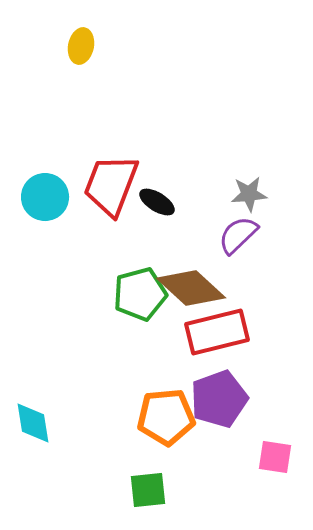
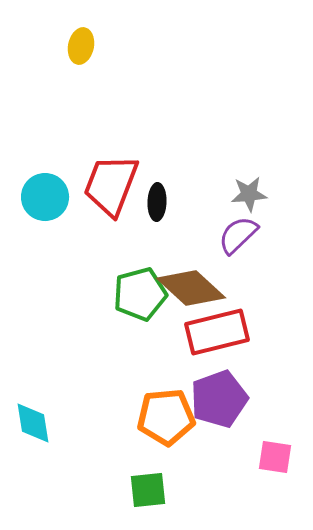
black ellipse: rotated 60 degrees clockwise
